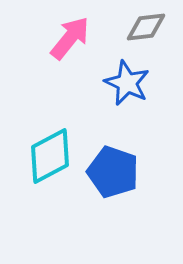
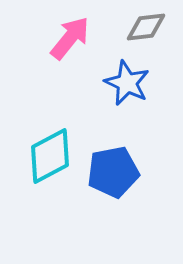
blue pentagon: rotated 30 degrees counterclockwise
